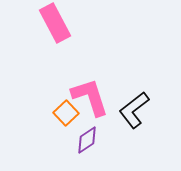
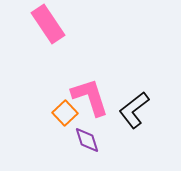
pink rectangle: moved 7 px left, 1 px down; rotated 6 degrees counterclockwise
orange square: moved 1 px left
purple diamond: rotated 72 degrees counterclockwise
